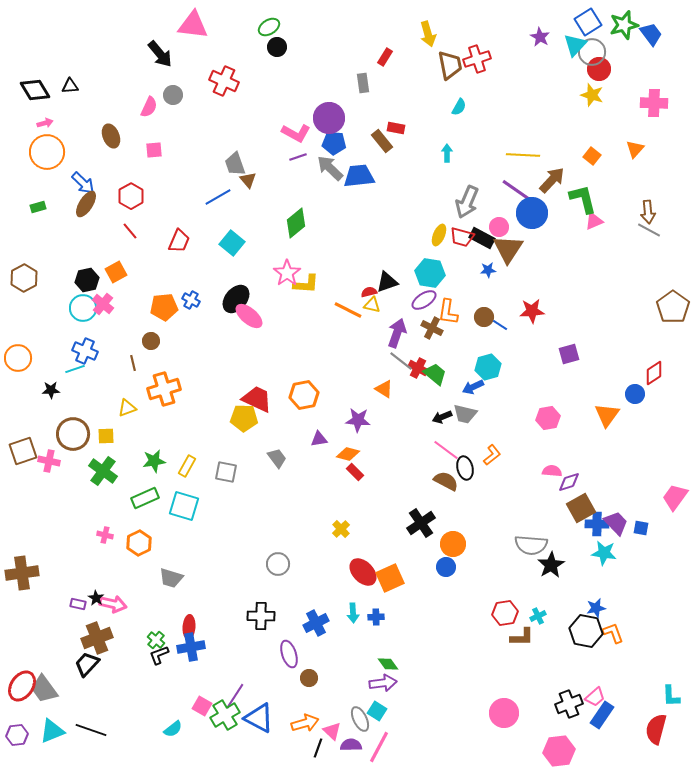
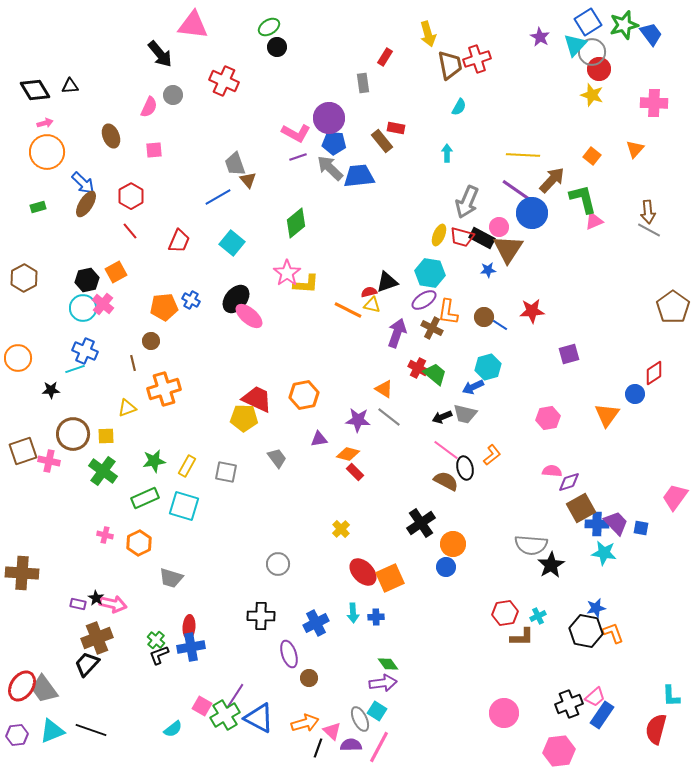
gray line at (401, 361): moved 12 px left, 56 px down
brown cross at (22, 573): rotated 12 degrees clockwise
